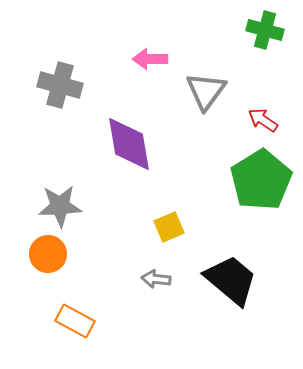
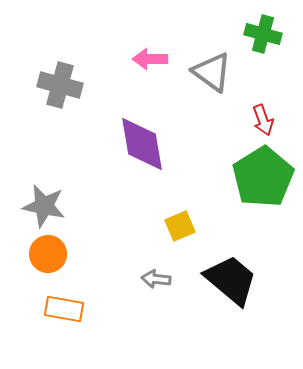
green cross: moved 2 px left, 4 px down
gray triangle: moved 6 px right, 19 px up; rotated 30 degrees counterclockwise
red arrow: rotated 144 degrees counterclockwise
purple diamond: moved 13 px right
green pentagon: moved 2 px right, 3 px up
gray star: moved 16 px left; rotated 15 degrees clockwise
yellow square: moved 11 px right, 1 px up
orange rectangle: moved 11 px left, 12 px up; rotated 18 degrees counterclockwise
